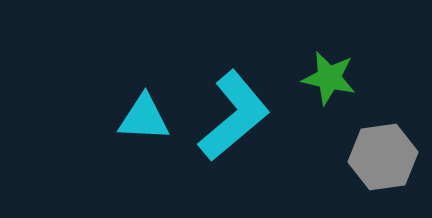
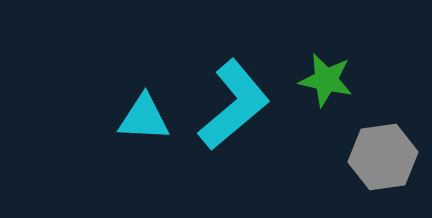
green star: moved 3 px left, 2 px down
cyan L-shape: moved 11 px up
